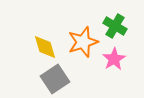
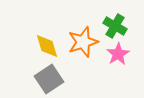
yellow diamond: moved 2 px right, 1 px up
pink star: moved 4 px right, 5 px up
gray square: moved 6 px left
